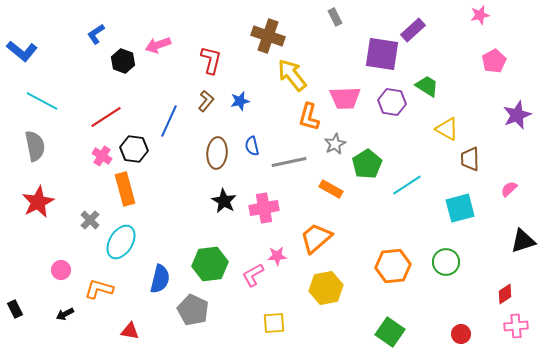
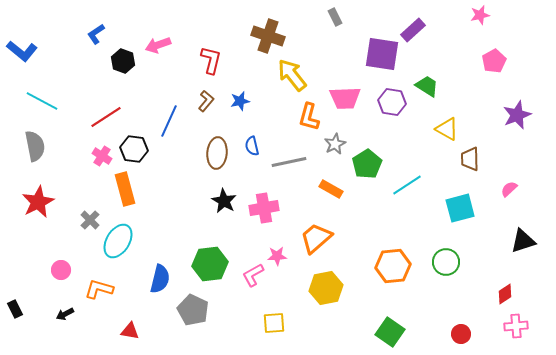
cyan ellipse at (121, 242): moved 3 px left, 1 px up
